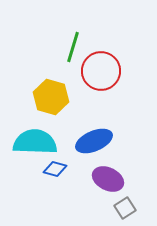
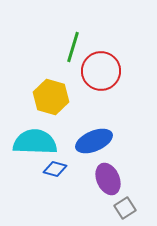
purple ellipse: rotated 40 degrees clockwise
